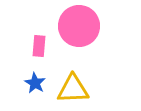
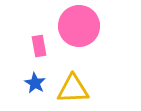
pink rectangle: rotated 15 degrees counterclockwise
